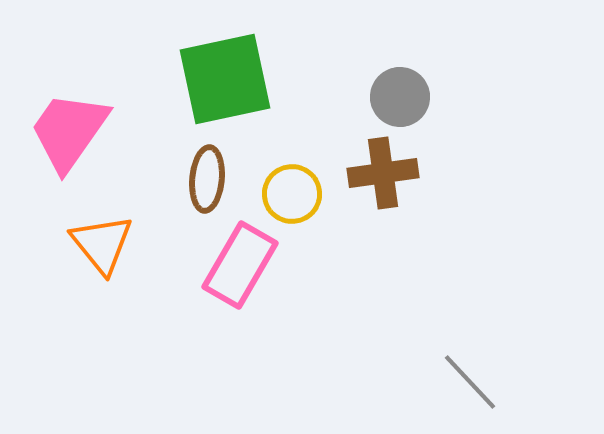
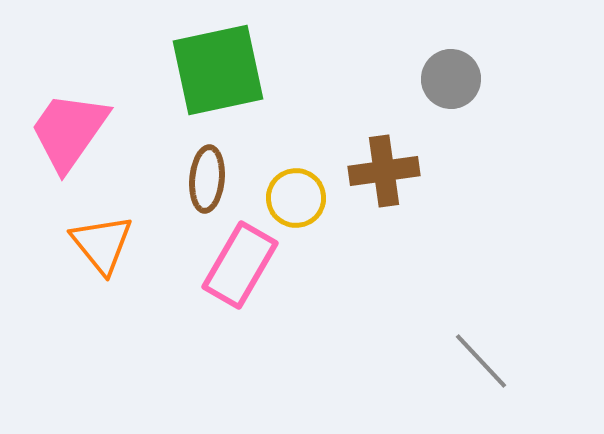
green square: moved 7 px left, 9 px up
gray circle: moved 51 px right, 18 px up
brown cross: moved 1 px right, 2 px up
yellow circle: moved 4 px right, 4 px down
gray line: moved 11 px right, 21 px up
